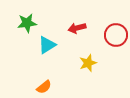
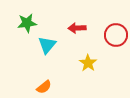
red arrow: rotated 12 degrees clockwise
cyan triangle: rotated 18 degrees counterclockwise
yellow star: rotated 18 degrees counterclockwise
